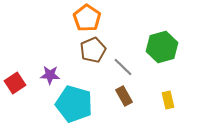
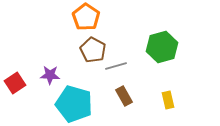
orange pentagon: moved 1 px left, 1 px up
brown pentagon: rotated 20 degrees counterclockwise
gray line: moved 7 px left, 1 px up; rotated 60 degrees counterclockwise
